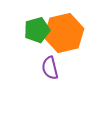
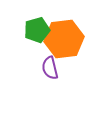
orange hexagon: moved 6 px down; rotated 6 degrees clockwise
